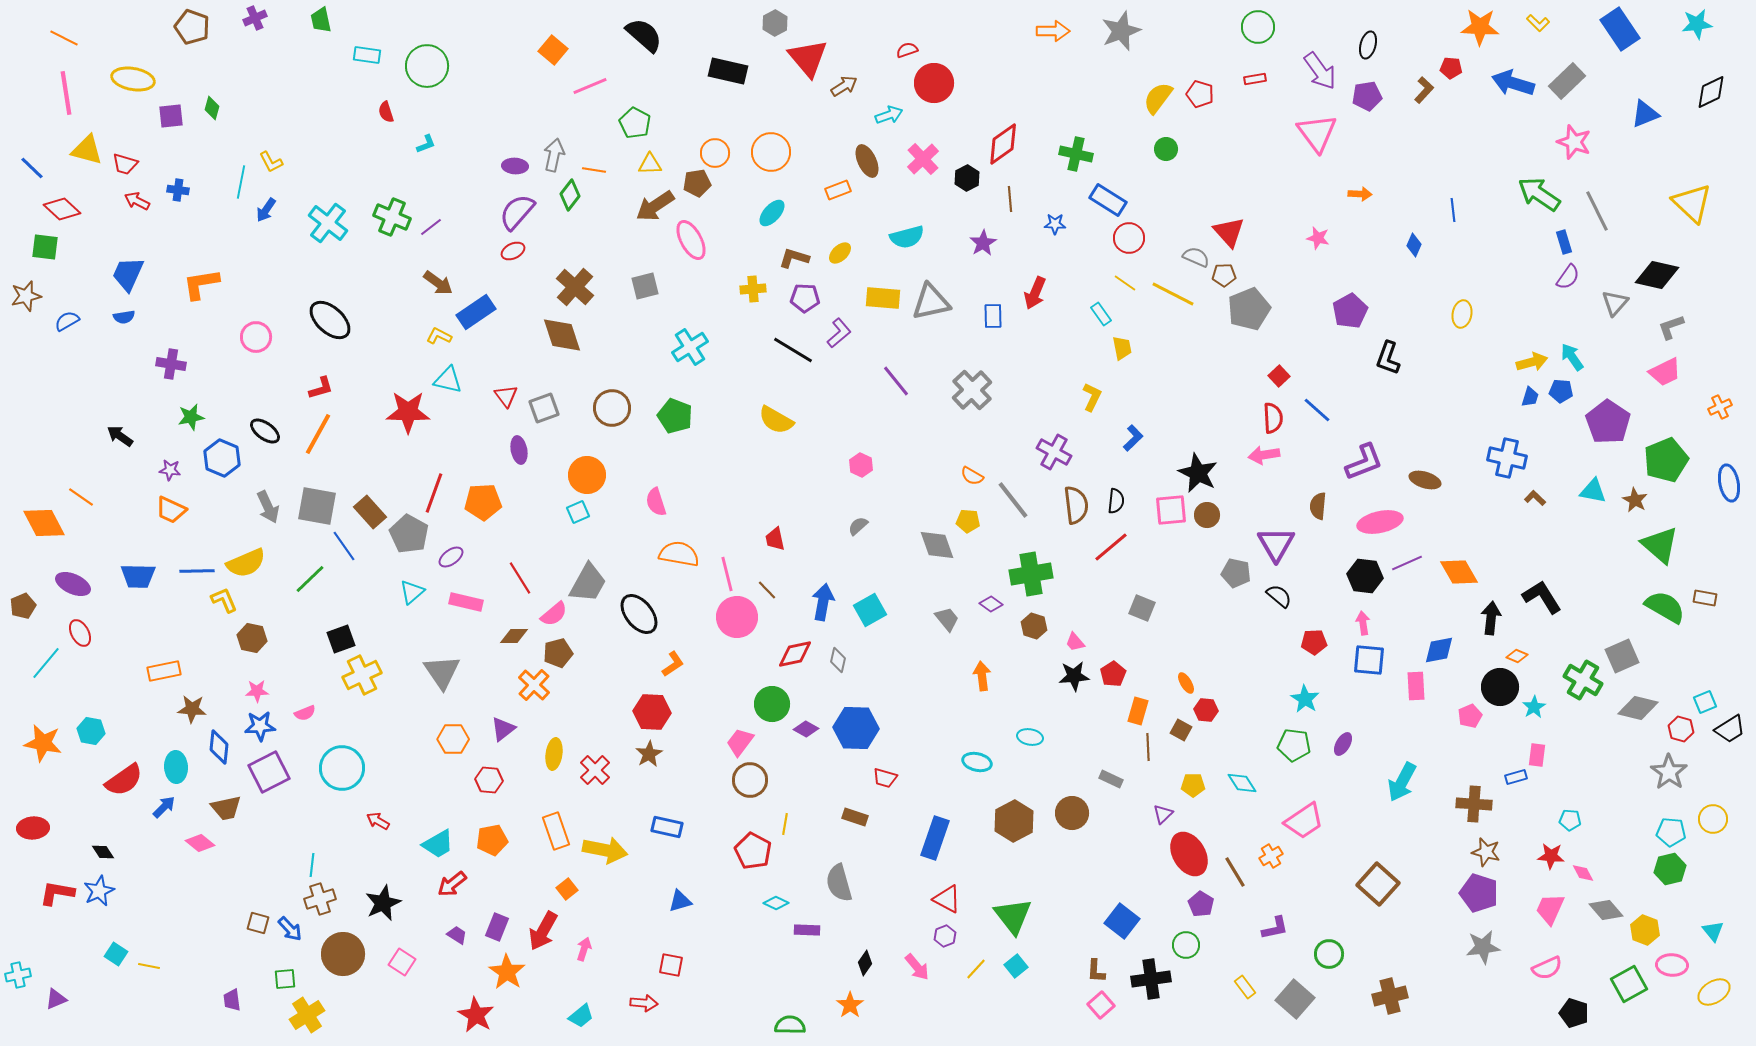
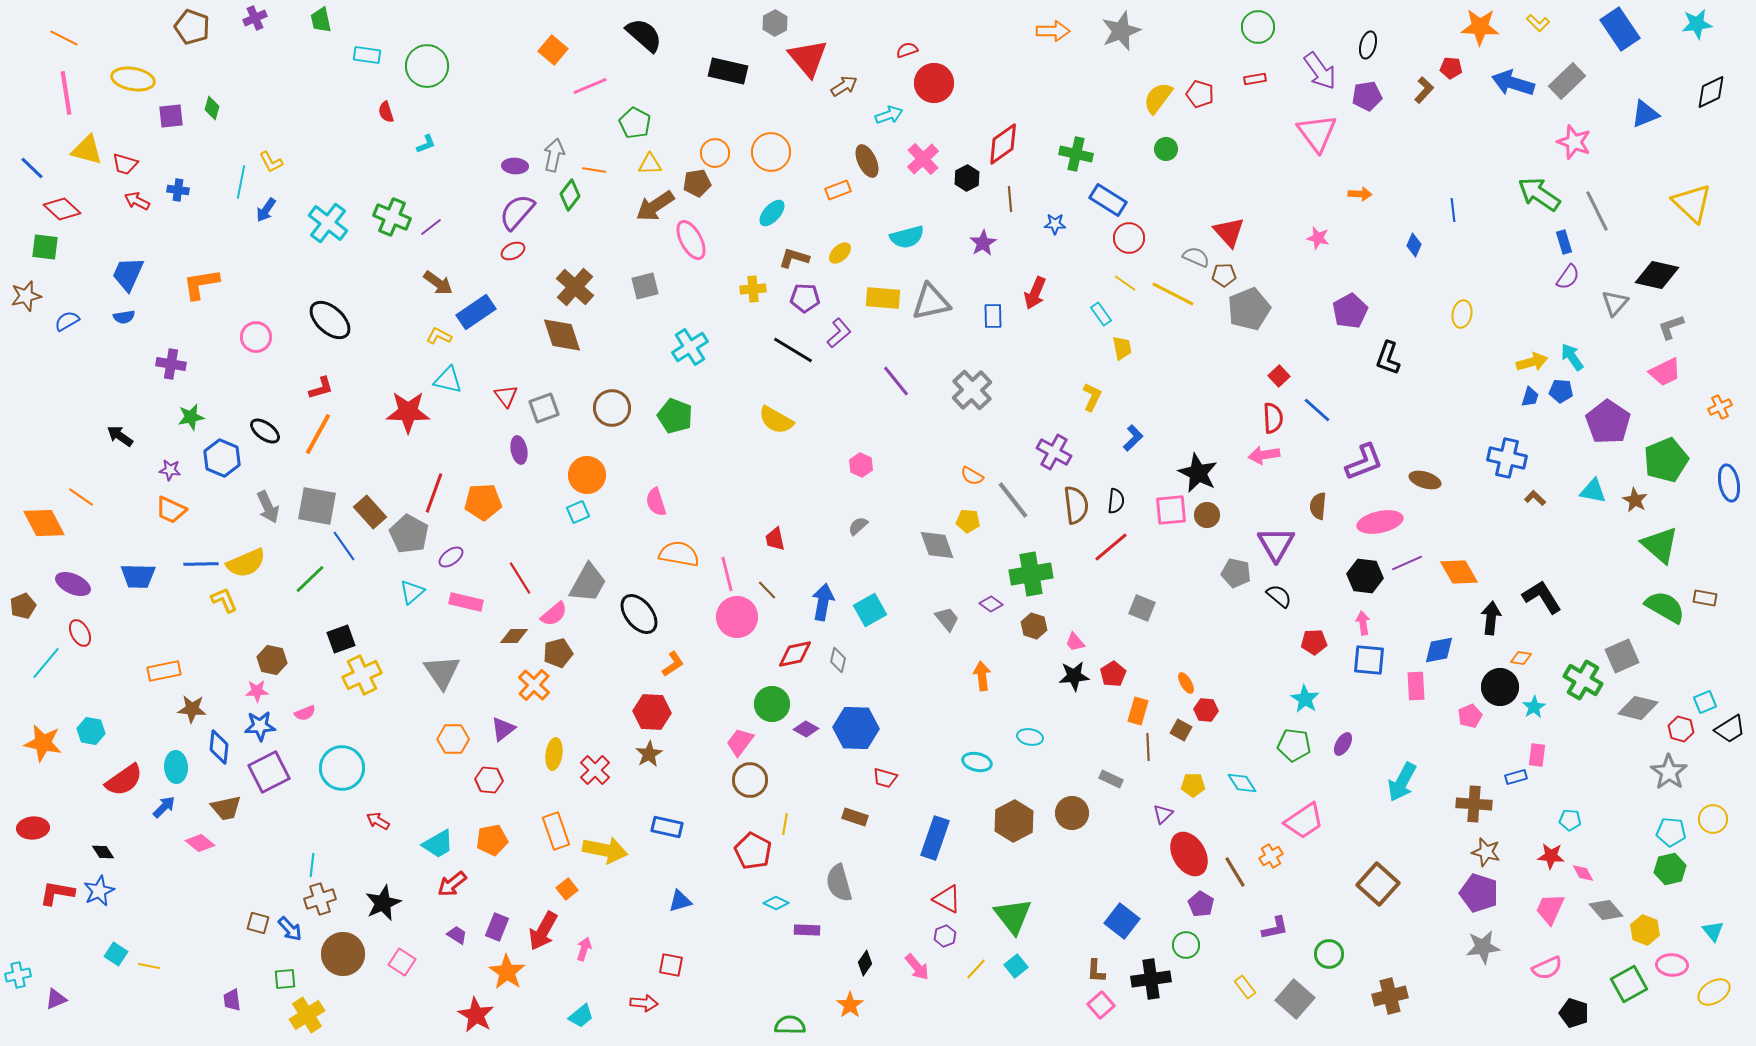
blue line at (197, 571): moved 4 px right, 7 px up
brown hexagon at (252, 638): moved 20 px right, 22 px down
orange diamond at (1517, 656): moved 4 px right, 2 px down; rotated 15 degrees counterclockwise
